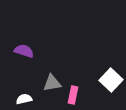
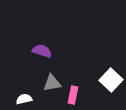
purple semicircle: moved 18 px right
